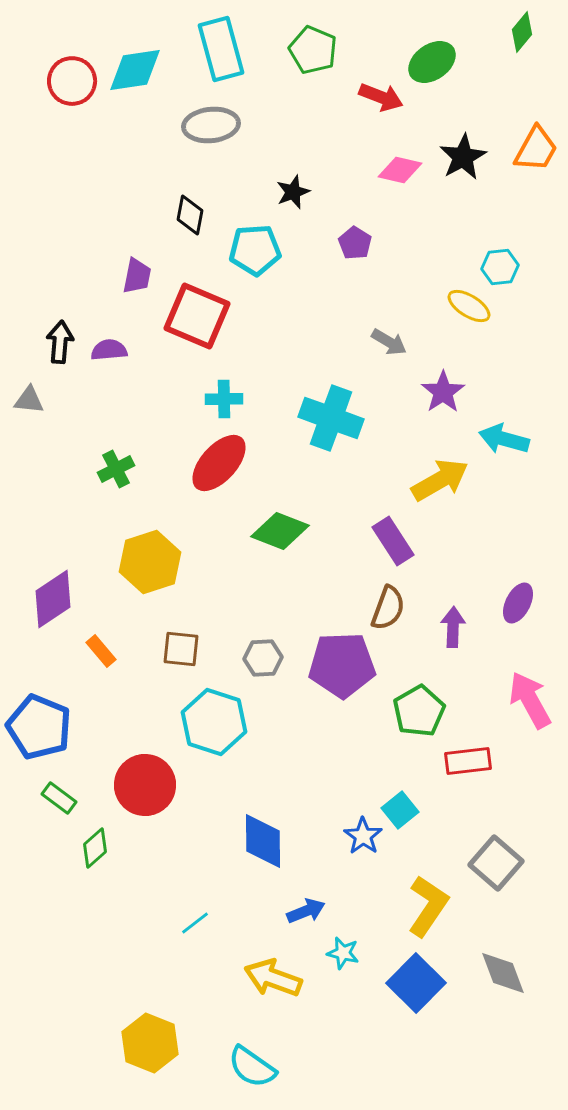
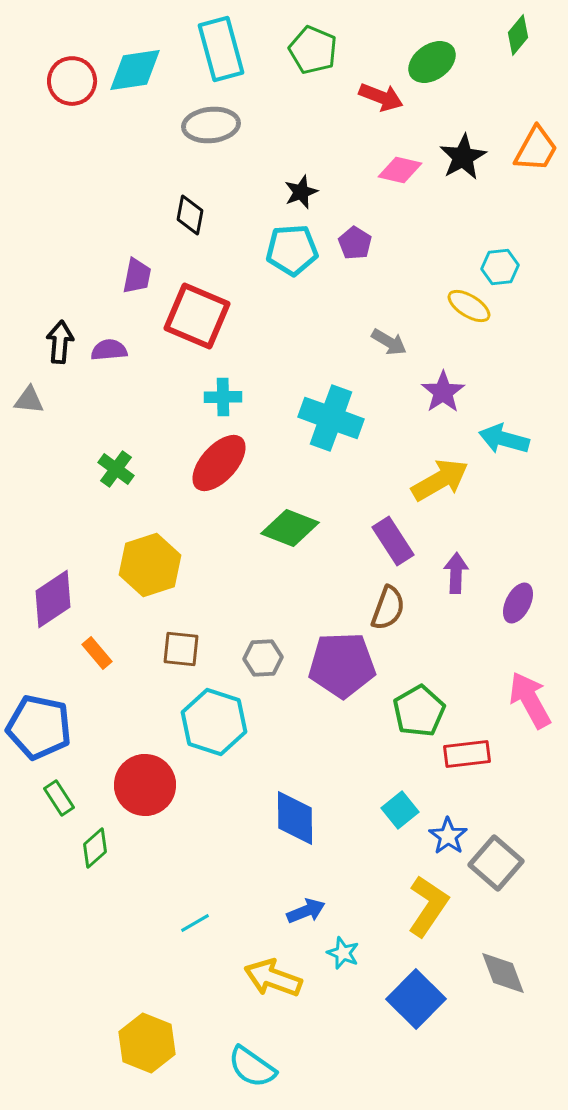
green diamond at (522, 32): moved 4 px left, 3 px down
black star at (293, 192): moved 8 px right
cyan pentagon at (255, 250): moved 37 px right
cyan cross at (224, 399): moved 1 px left, 2 px up
green cross at (116, 469): rotated 27 degrees counterclockwise
green diamond at (280, 531): moved 10 px right, 3 px up
yellow hexagon at (150, 562): moved 3 px down
purple arrow at (453, 627): moved 3 px right, 54 px up
orange rectangle at (101, 651): moved 4 px left, 2 px down
blue pentagon at (39, 727): rotated 10 degrees counterclockwise
red rectangle at (468, 761): moved 1 px left, 7 px up
green rectangle at (59, 798): rotated 20 degrees clockwise
blue star at (363, 836): moved 85 px right
blue diamond at (263, 841): moved 32 px right, 23 px up
cyan line at (195, 923): rotated 8 degrees clockwise
cyan star at (343, 953): rotated 8 degrees clockwise
blue square at (416, 983): moved 16 px down
yellow hexagon at (150, 1043): moved 3 px left
